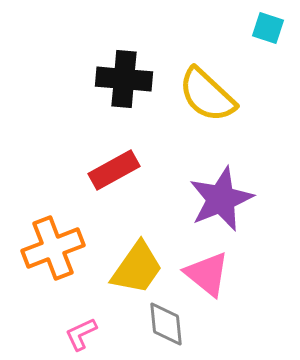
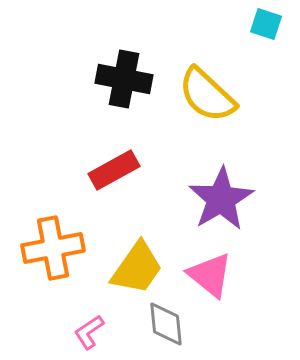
cyan square: moved 2 px left, 4 px up
black cross: rotated 6 degrees clockwise
purple star: rotated 8 degrees counterclockwise
orange cross: rotated 10 degrees clockwise
pink triangle: moved 3 px right, 1 px down
pink L-shape: moved 8 px right, 2 px up; rotated 9 degrees counterclockwise
